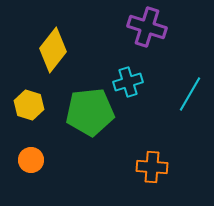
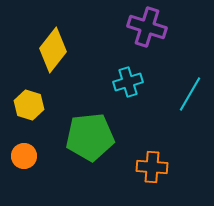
green pentagon: moved 25 px down
orange circle: moved 7 px left, 4 px up
